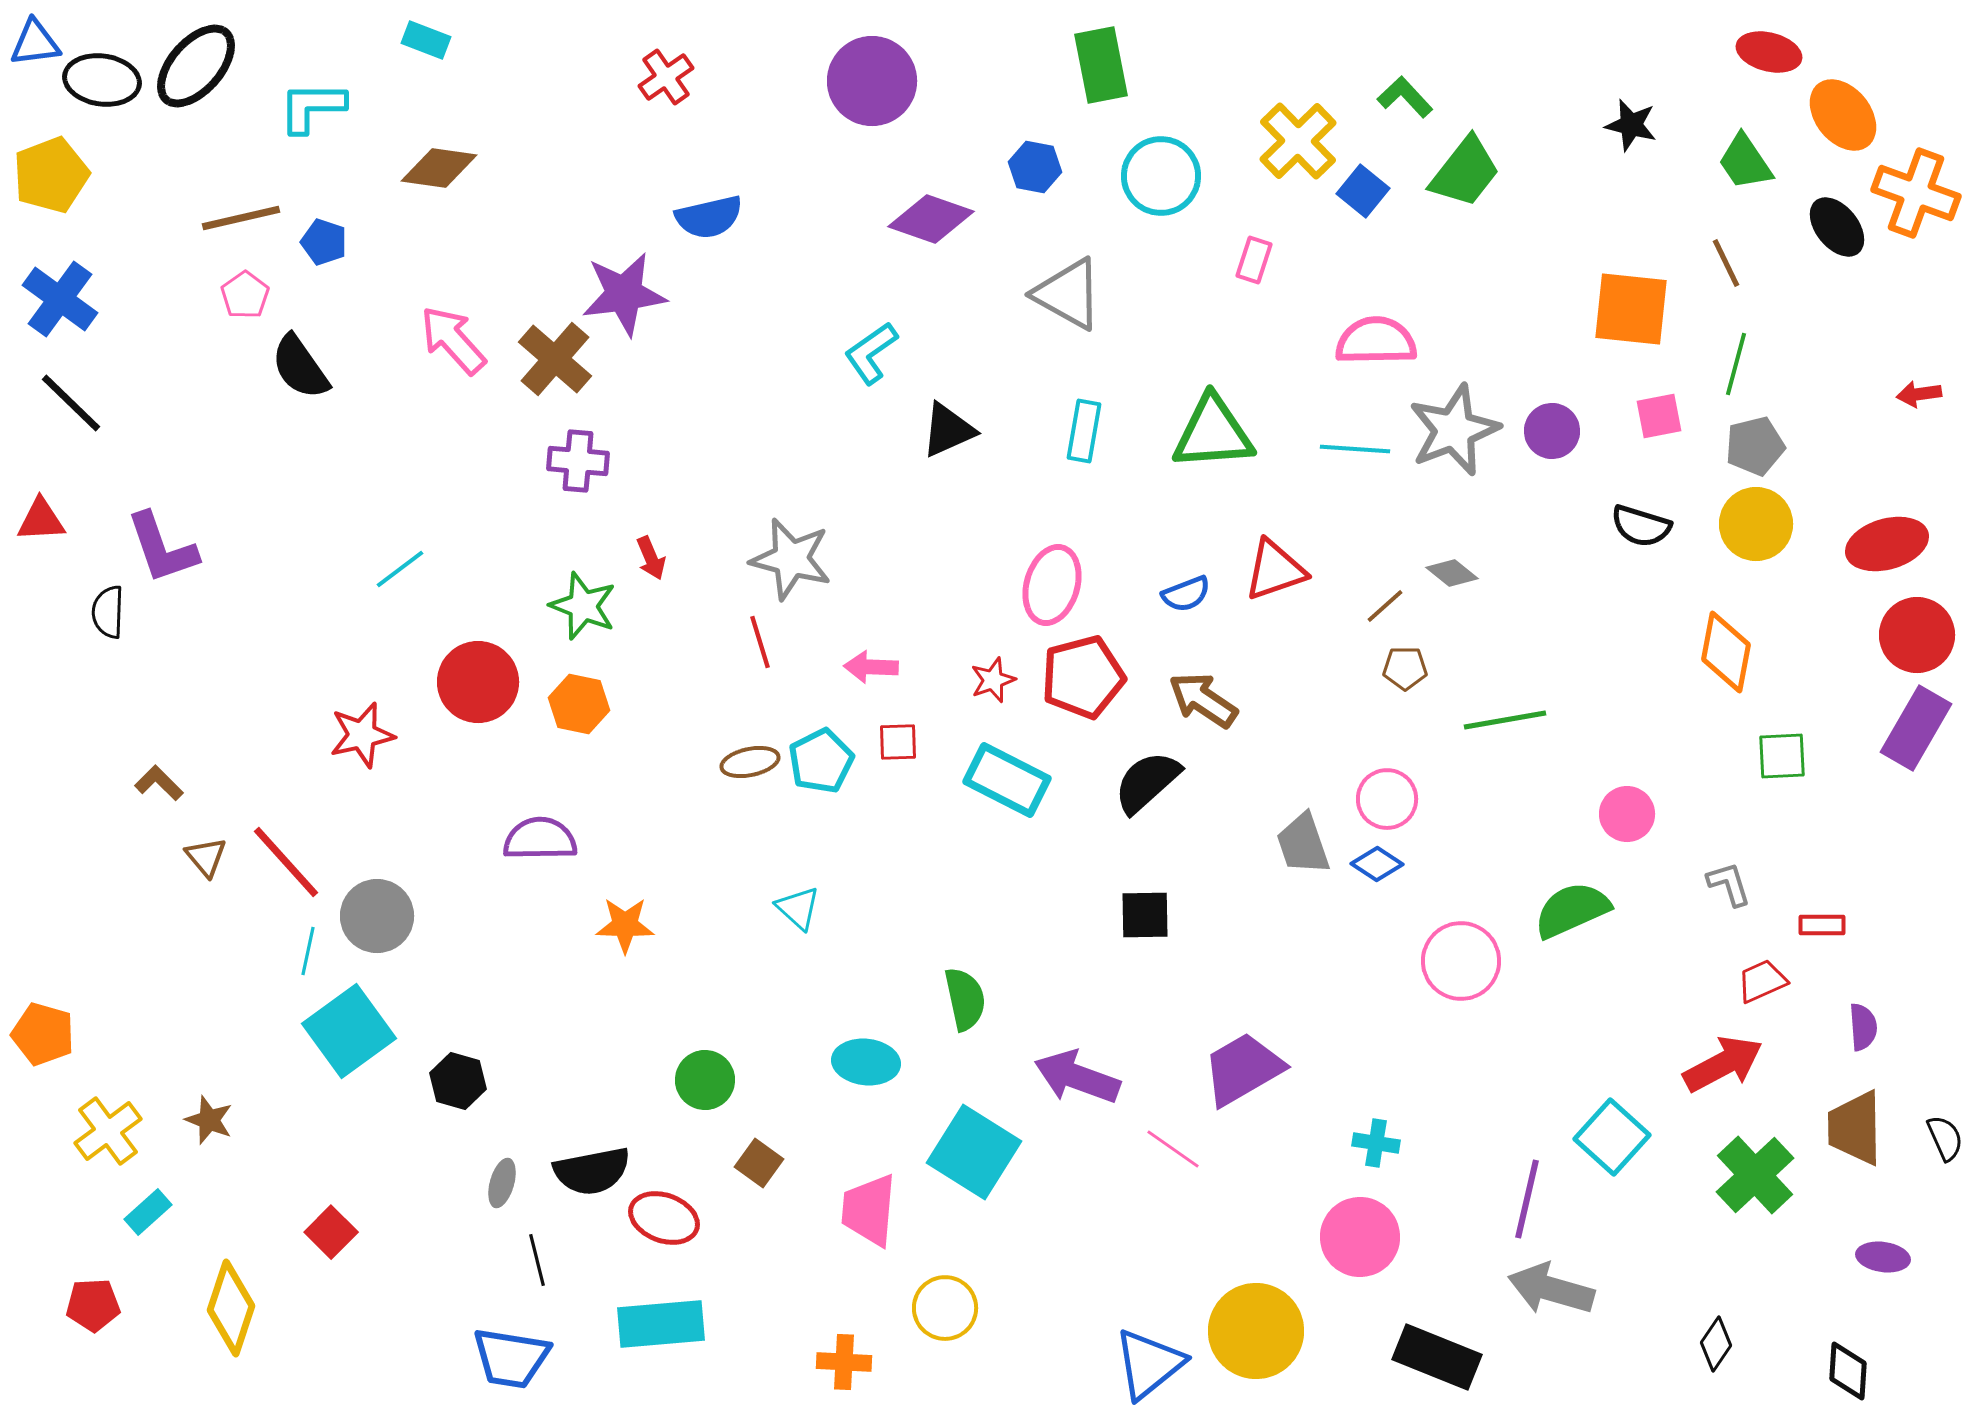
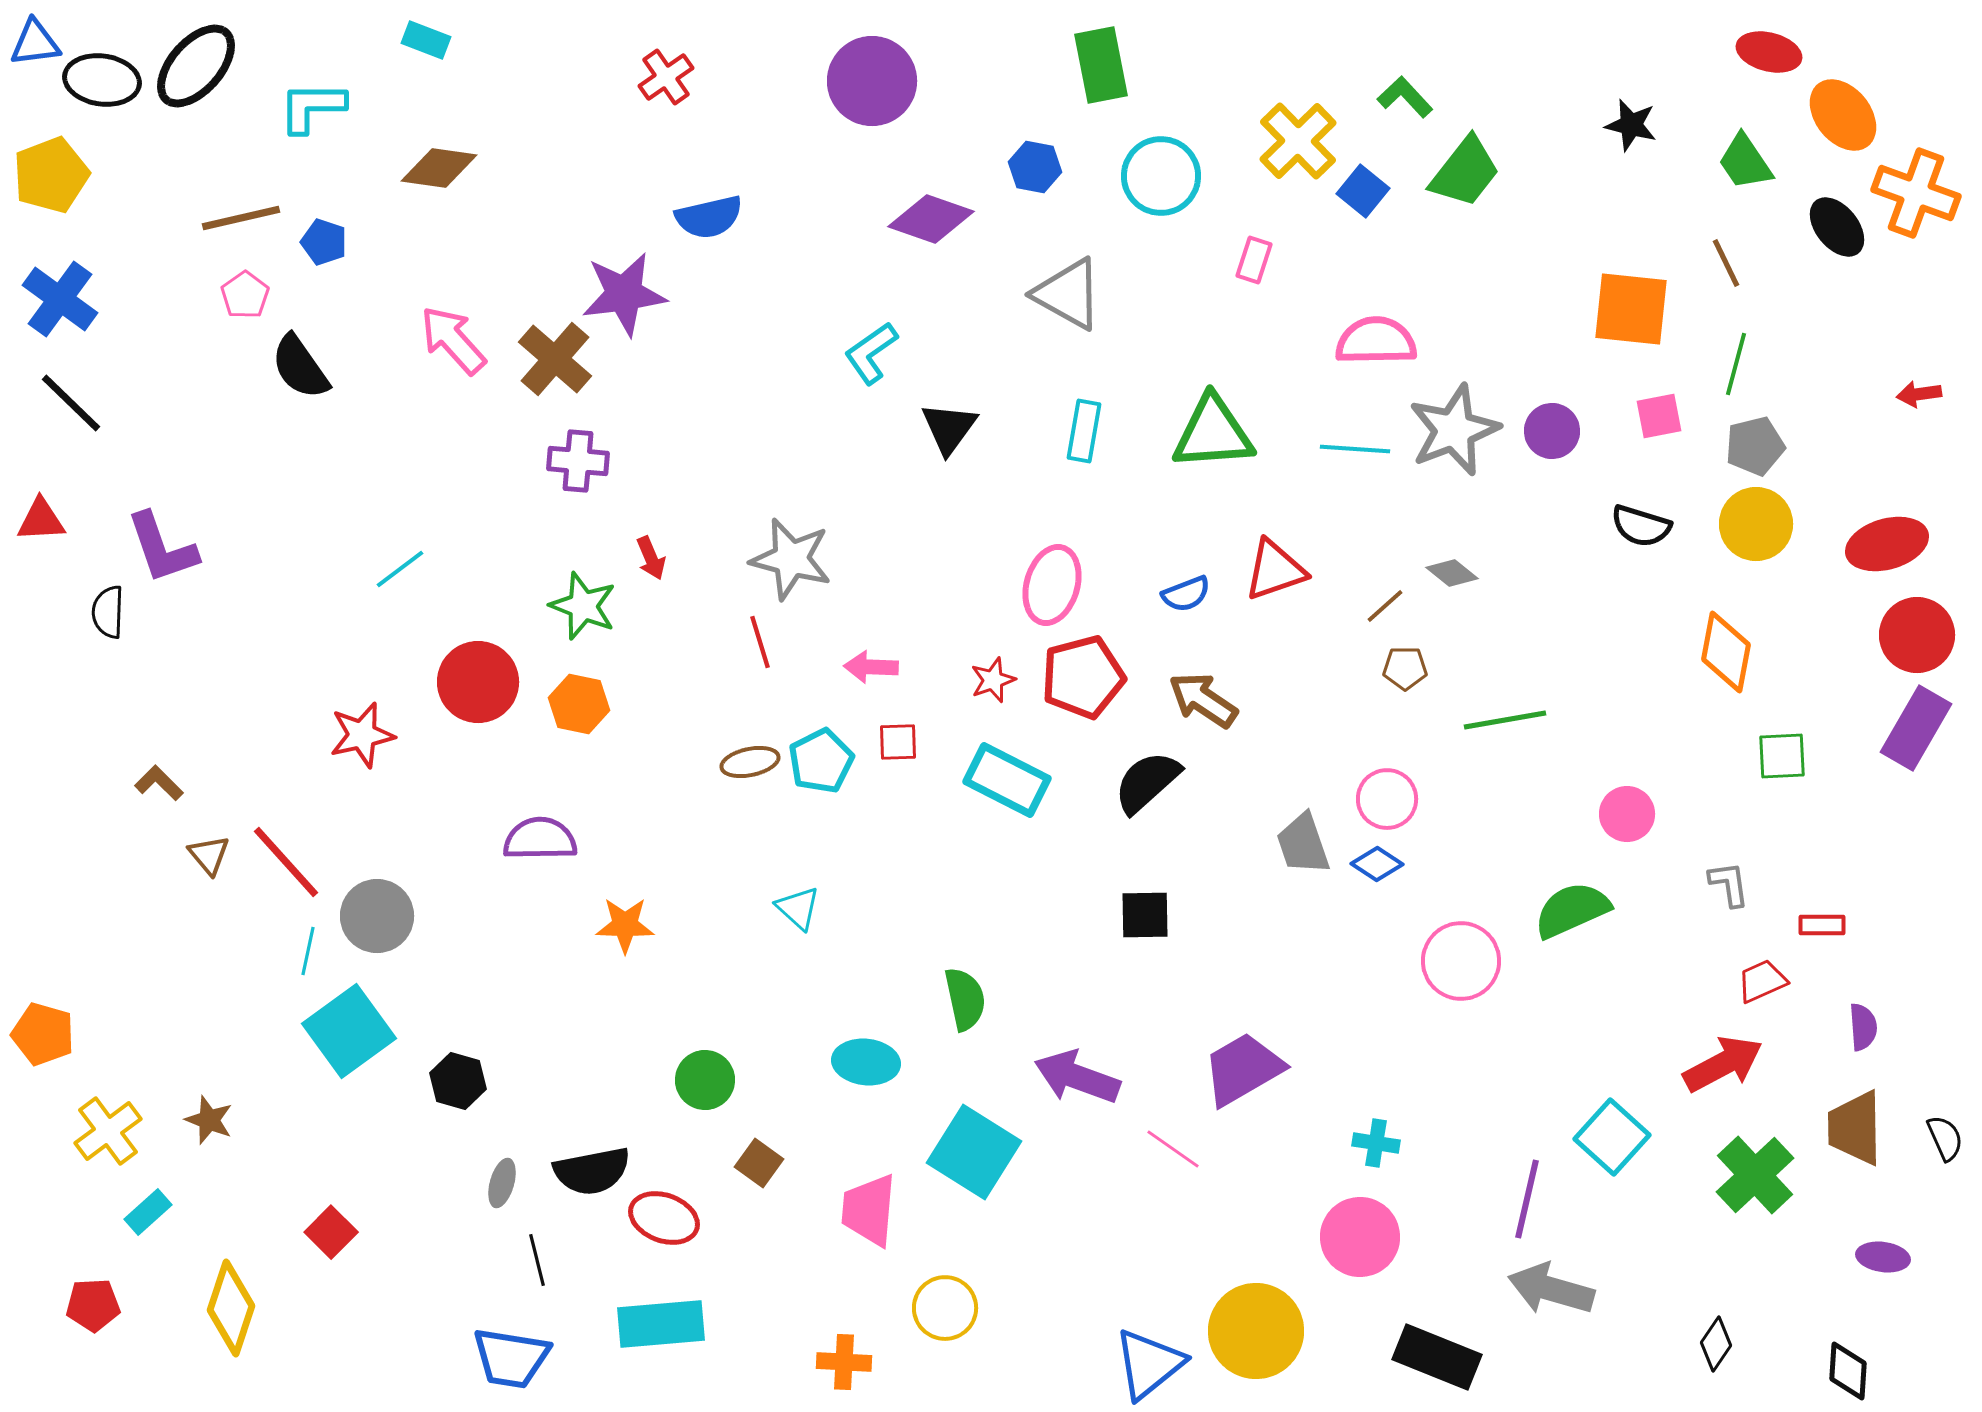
black triangle at (948, 430): moved 1 px right, 2 px up; rotated 30 degrees counterclockwise
brown triangle at (206, 857): moved 3 px right, 2 px up
gray L-shape at (1729, 884): rotated 9 degrees clockwise
